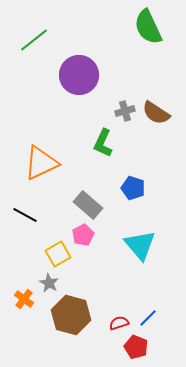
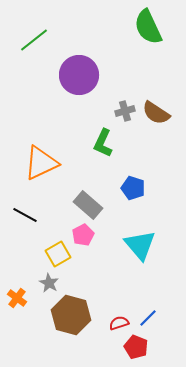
orange cross: moved 7 px left, 1 px up
